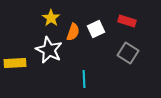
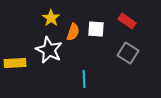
red rectangle: rotated 18 degrees clockwise
white square: rotated 30 degrees clockwise
